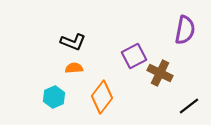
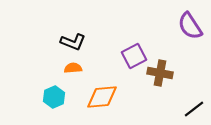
purple semicircle: moved 5 px right, 4 px up; rotated 136 degrees clockwise
orange semicircle: moved 1 px left
brown cross: rotated 15 degrees counterclockwise
orange diamond: rotated 48 degrees clockwise
black line: moved 5 px right, 3 px down
